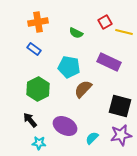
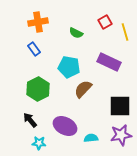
yellow line: moved 1 px right; rotated 60 degrees clockwise
blue rectangle: rotated 16 degrees clockwise
black square: rotated 15 degrees counterclockwise
cyan semicircle: moved 1 px left; rotated 40 degrees clockwise
